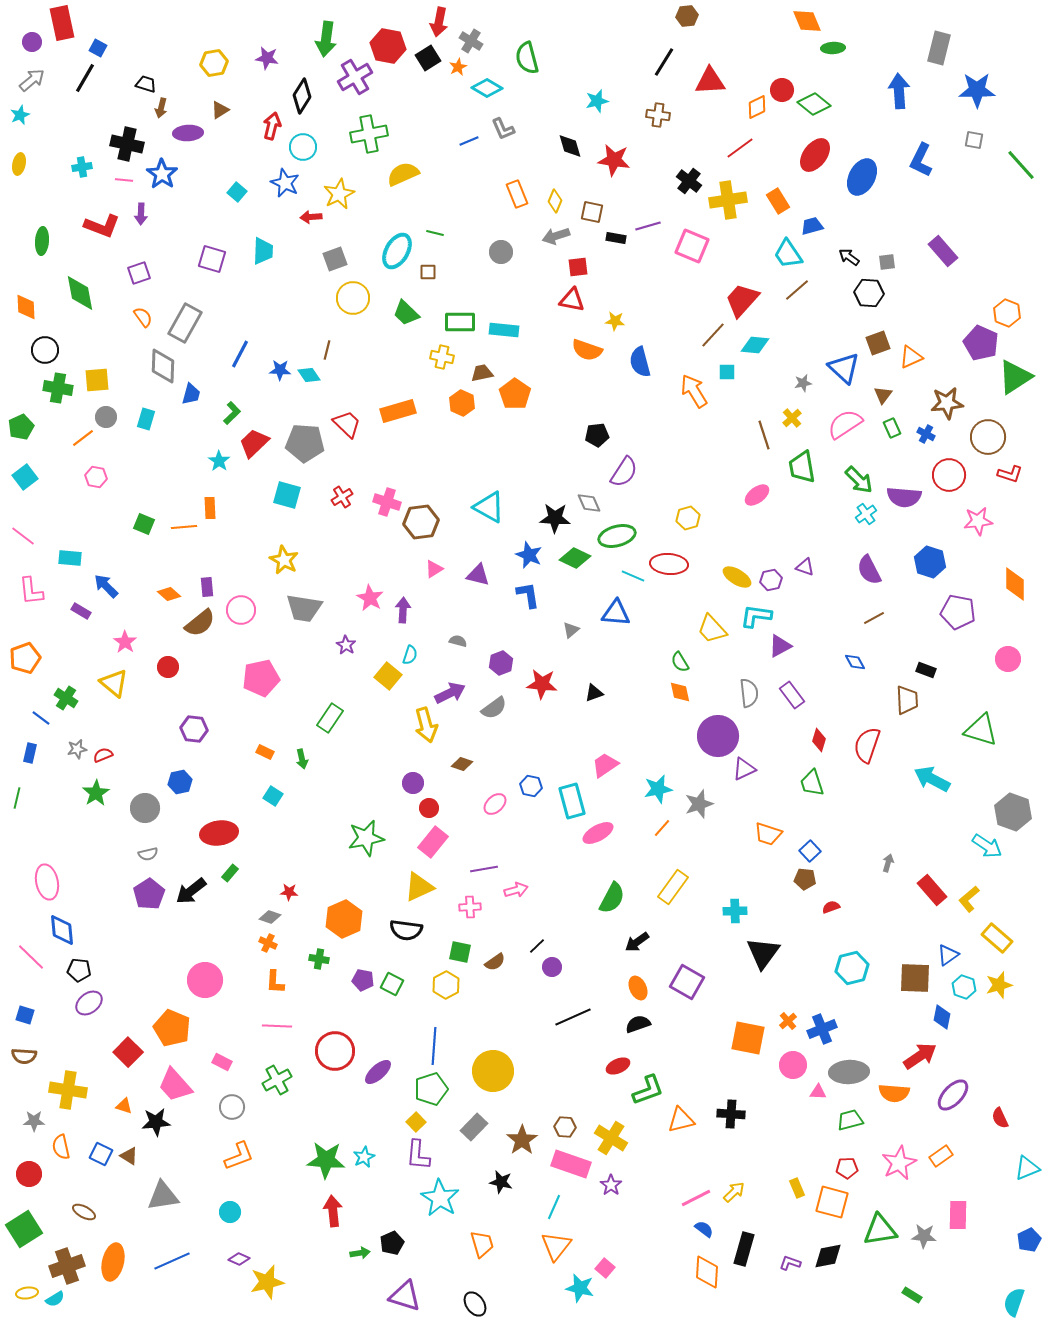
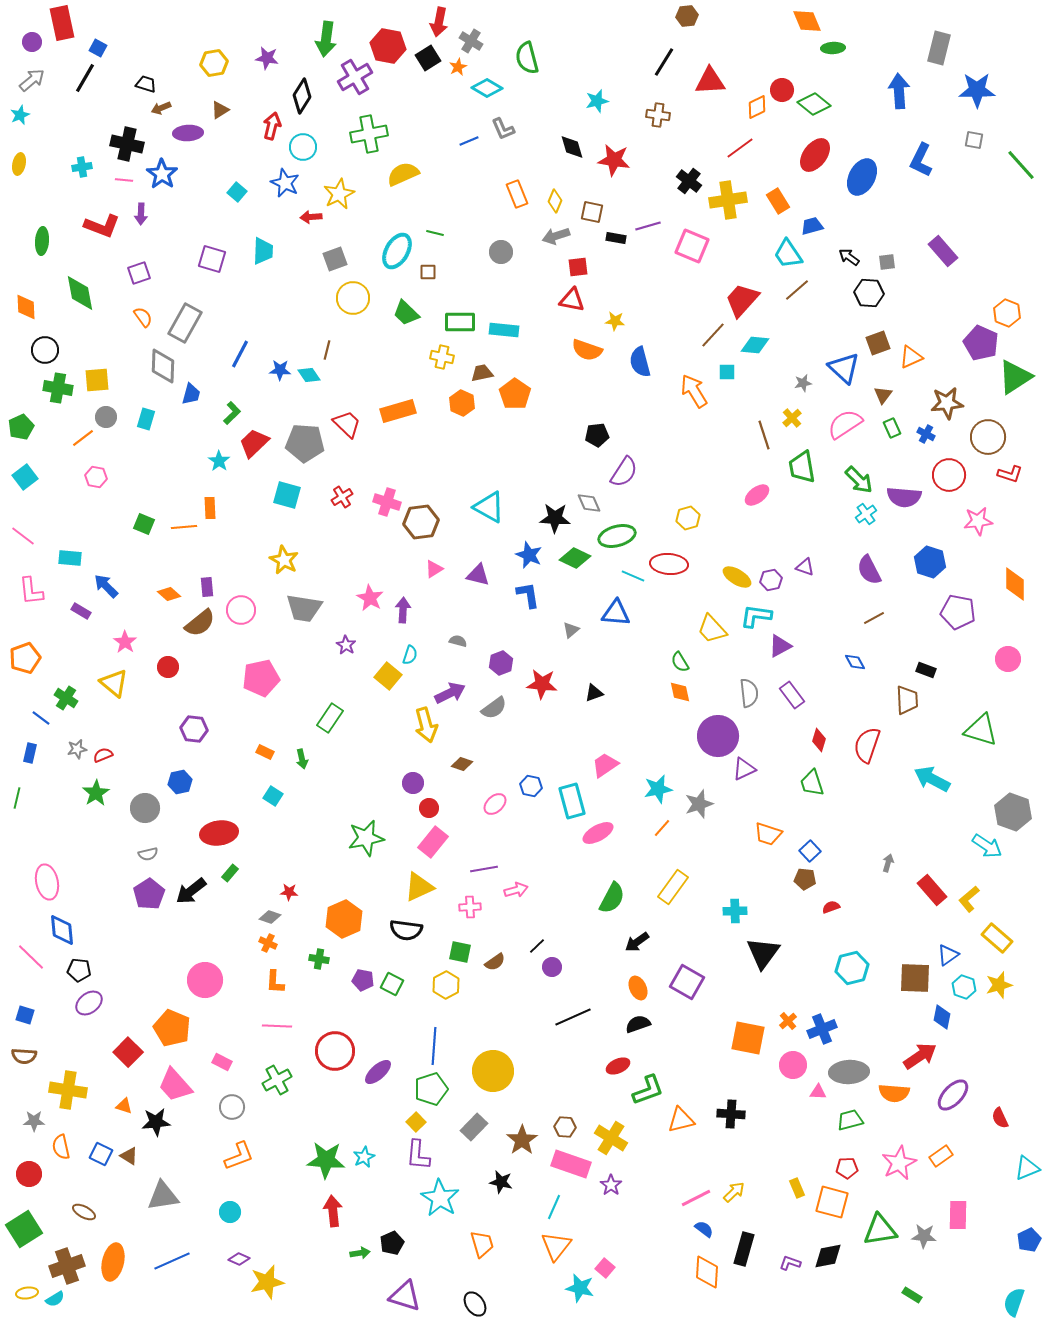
brown arrow at (161, 108): rotated 54 degrees clockwise
black diamond at (570, 146): moved 2 px right, 1 px down
